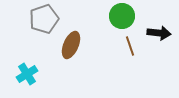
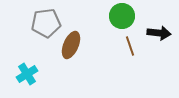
gray pentagon: moved 2 px right, 4 px down; rotated 12 degrees clockwise
